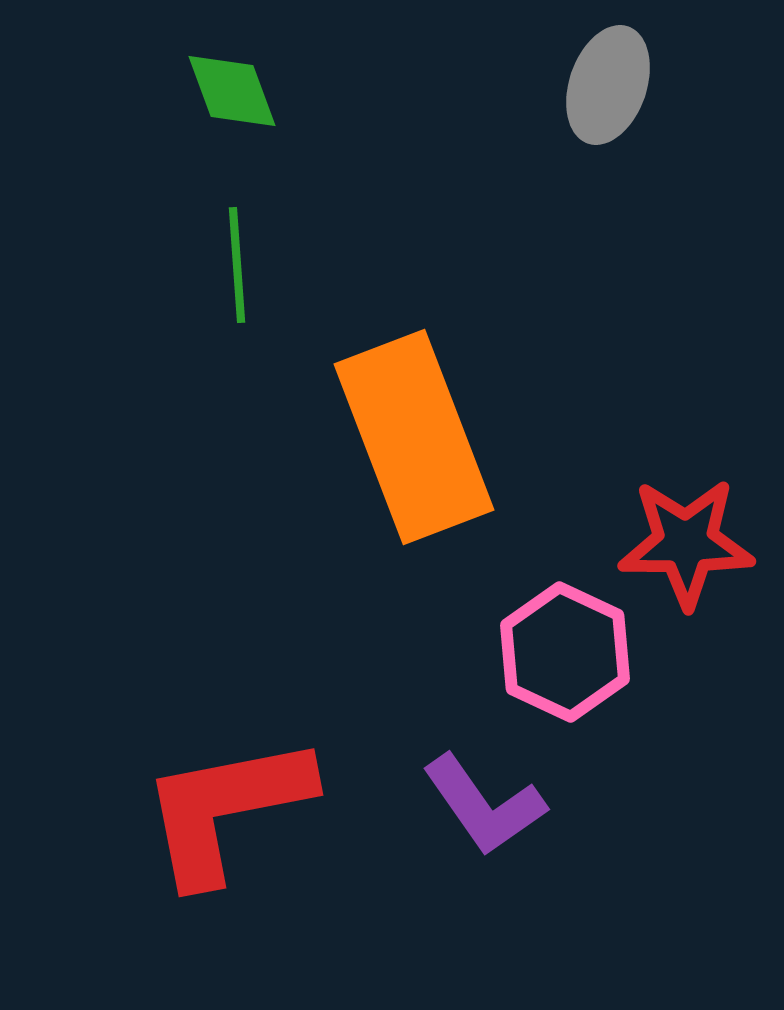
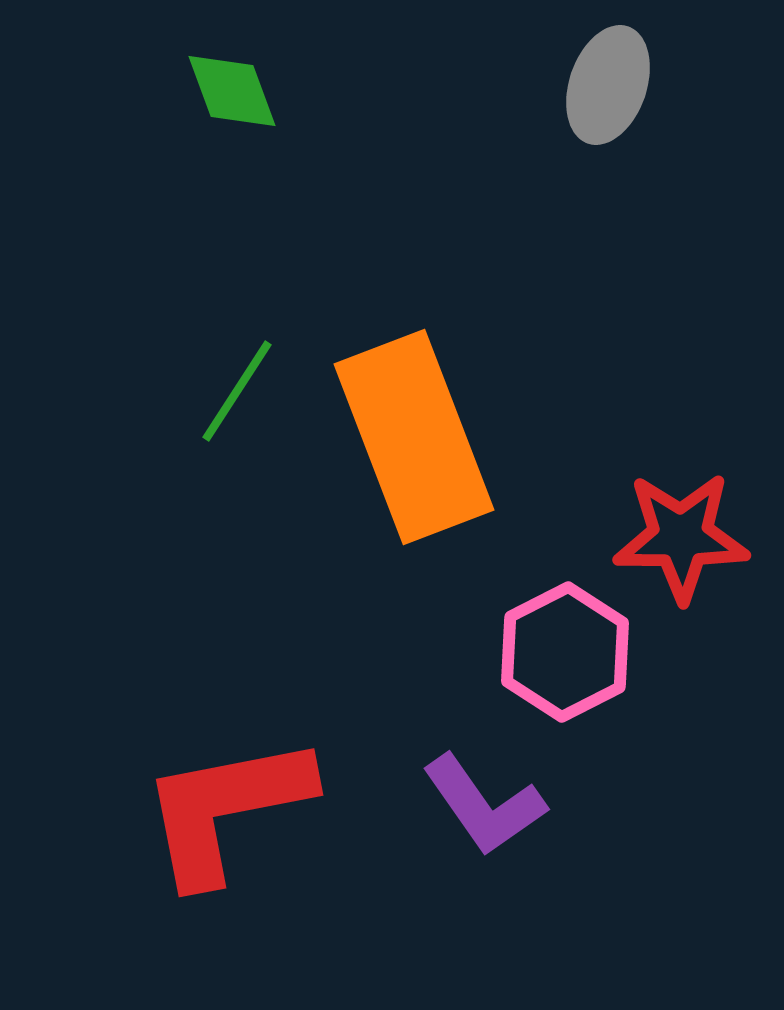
green line: moved 126 px down; rotated 37 degrees clockwise
red star: moved 5 px left, 6 px up
pink hexagon: rotated 8 degrees clockwise
